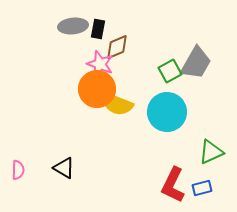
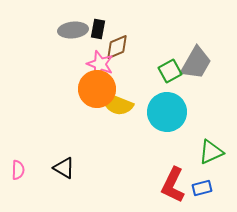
gray ellipse: moved 4 px down
